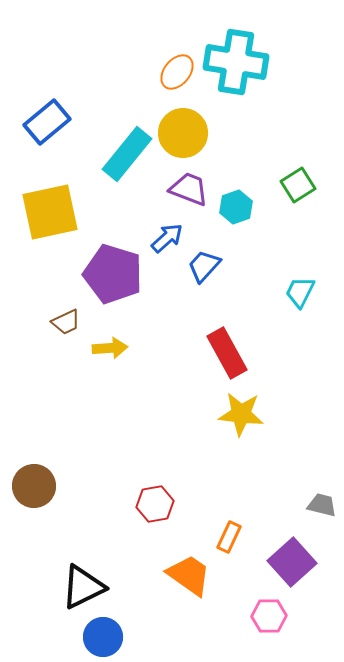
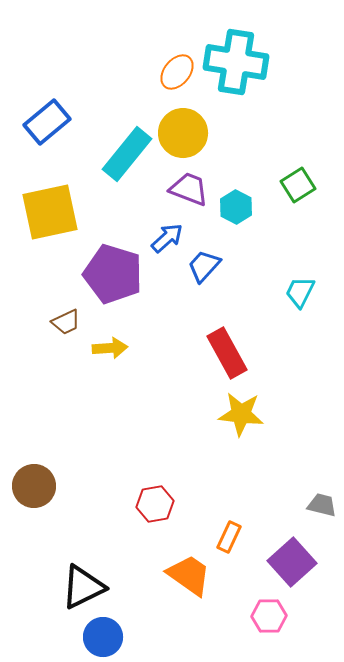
cyan hexagon: rotated 12 degrees counterclockwise
